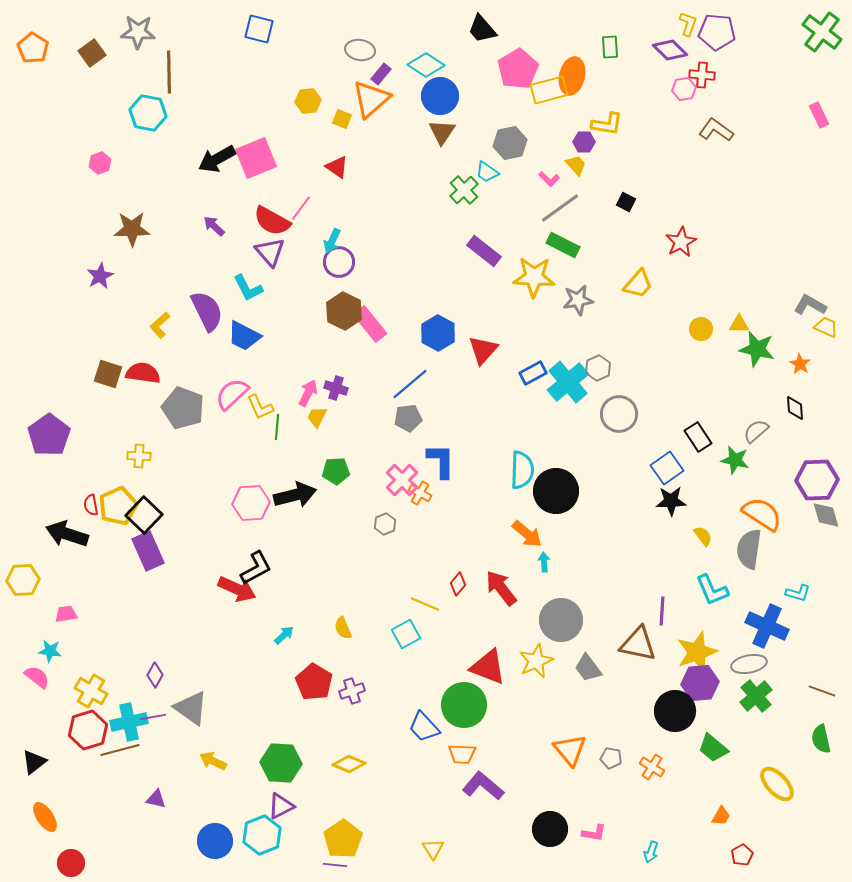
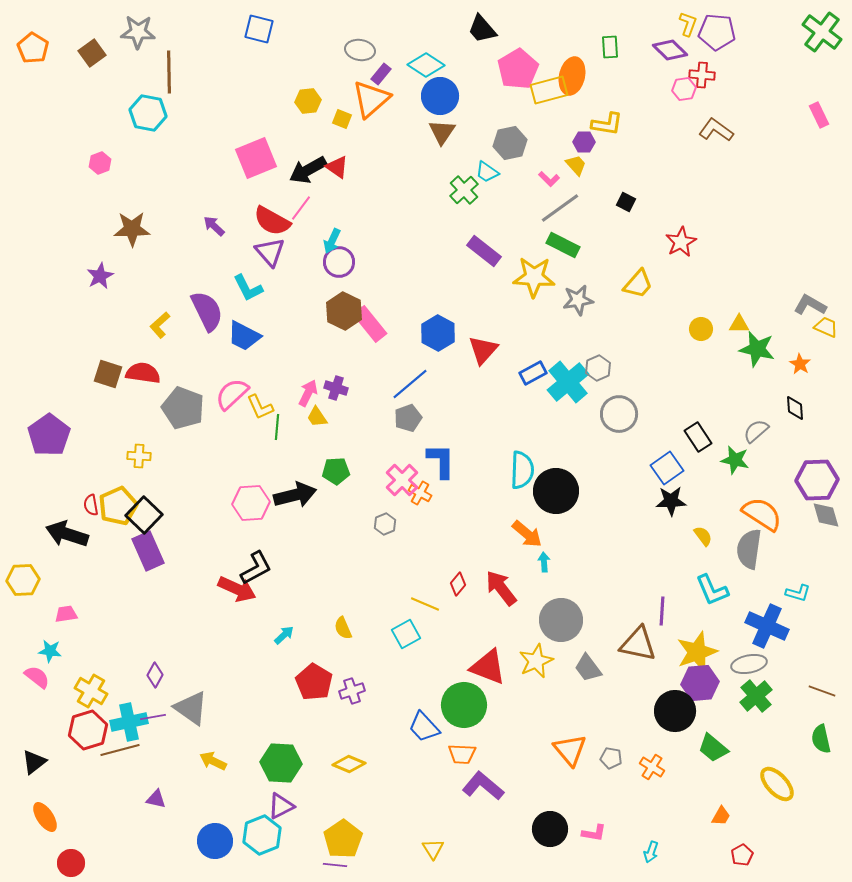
black arrow at (217, 159): moved 91 px right, 11 px down
yellow trapezoid at (317, 417): rotated 60 degrees counterclockwise
gray pentagon at (408, 418): rotated 12 degrees counterclockwise
